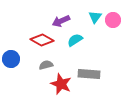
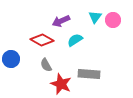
gray semicircle: rotated 104 degrees counterclockwise
